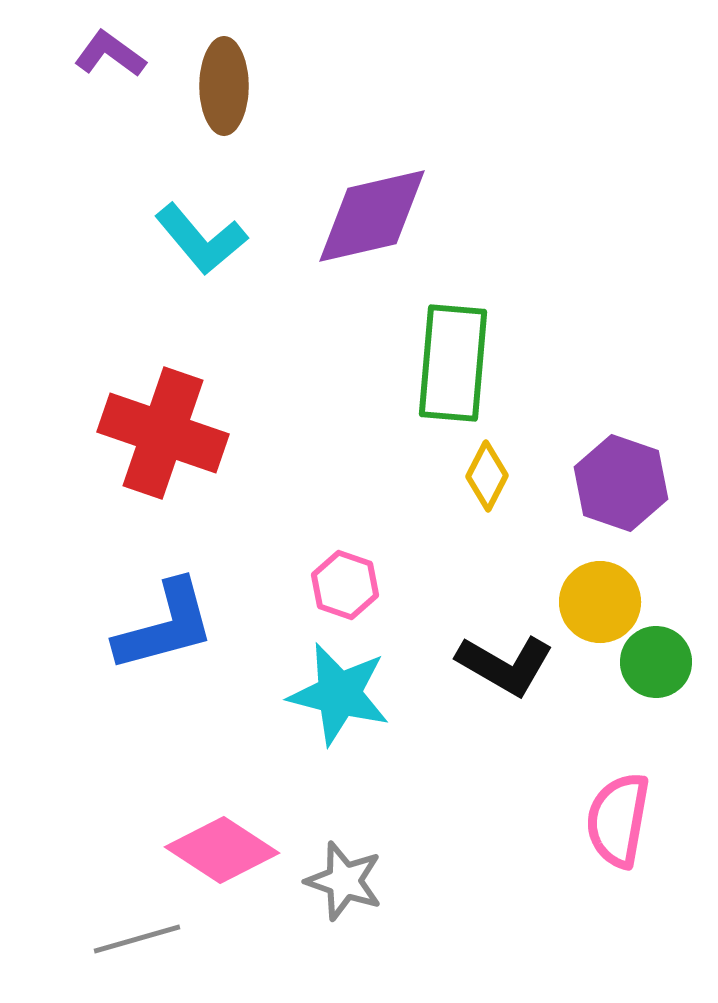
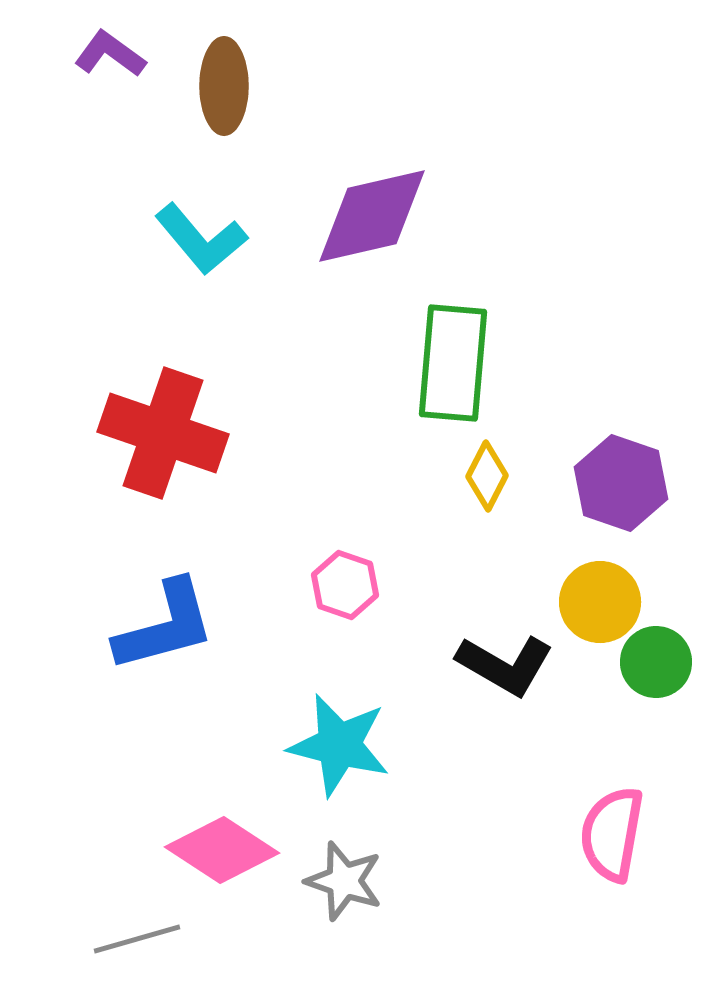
cyan star: moved 51 px down
pink semicircle: moved 6 px left, 14 px down
